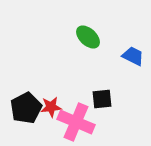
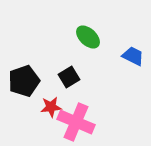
black square: moved 33 px left, 22 px up; rotated 25 degrees counterclockwise
black pentagon: moved 2 px left, 27 px up; rotated 8 degrees clockwise
